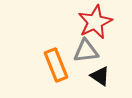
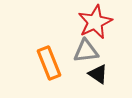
orange rectangle: moved 7 px left, 2 px up
black triangle: moved 2 px left, 2 px up
